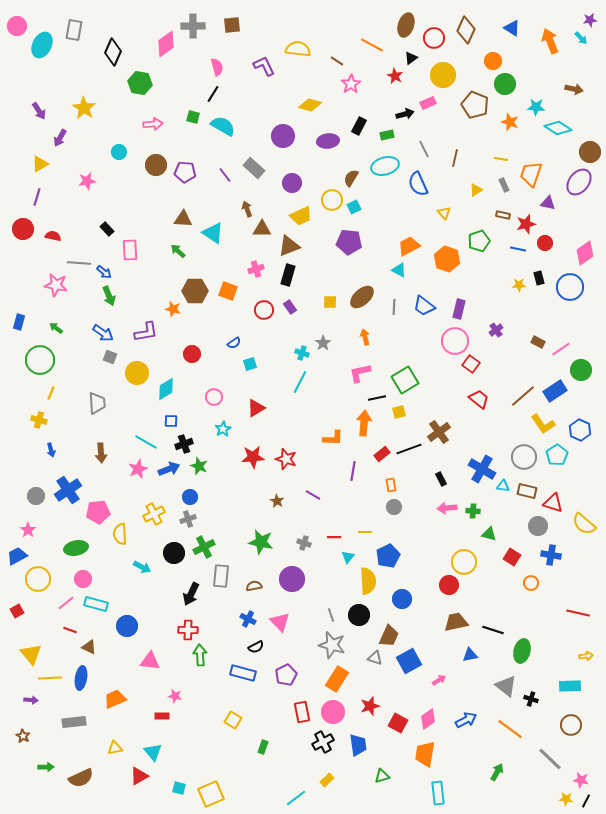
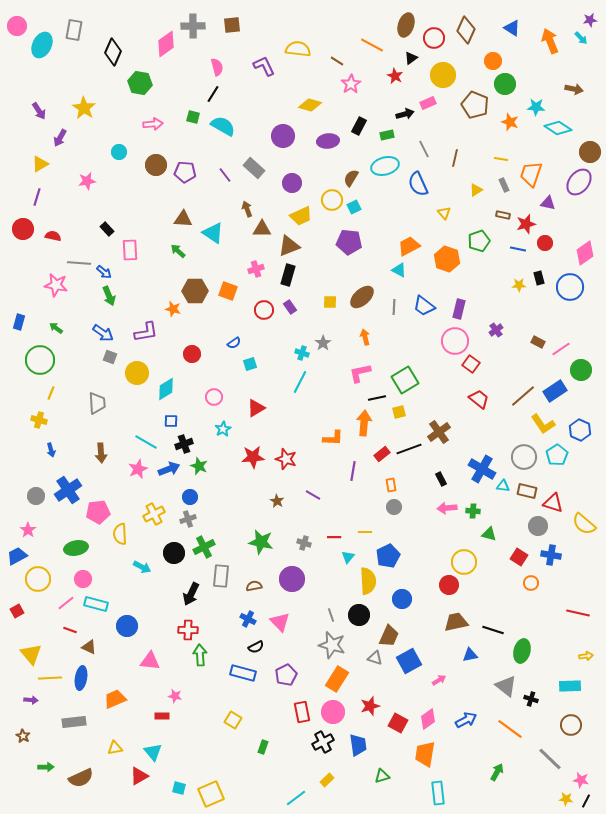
red square at (512, 557): moved 7 px right
